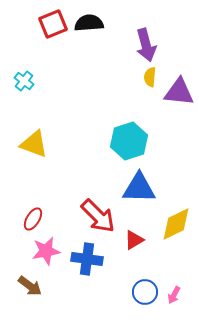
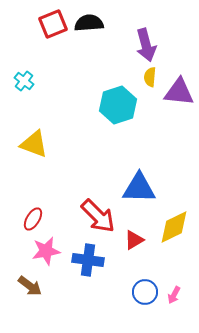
cyan hexagon: moved 11 px left, 36 px up
yellow diamond: moved 2 px left, 3 px down
blue cross: moved 1 px right, 1 px down
